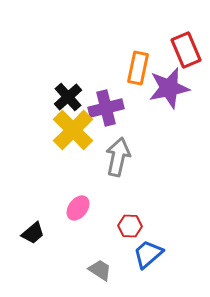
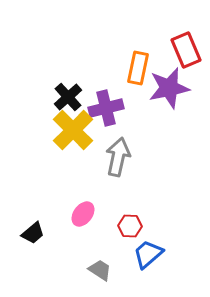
pink ellipse: moved 5 px right, 6 px down
